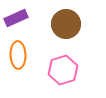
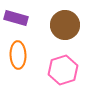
purple rectangle: rotated 40 degrees clockwise
brown circle: moved 1 px left, 1 px down
